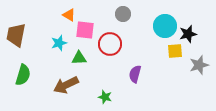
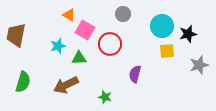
cyan circle: moved 3 px left
pink square: rotated 24 degrees clockwise
cyan star: moved 1 px left, 3 px down
yellow square: moved 8 px left
green semicircle: moved 7 px down
